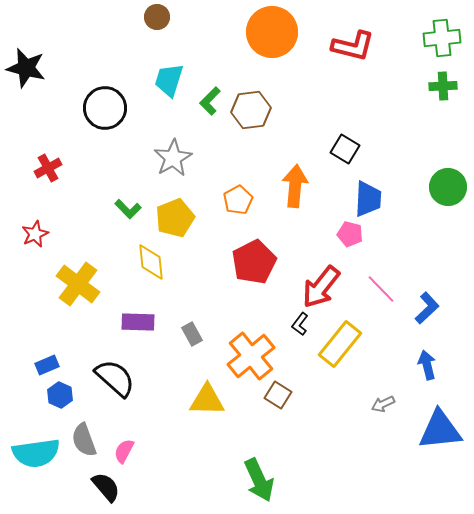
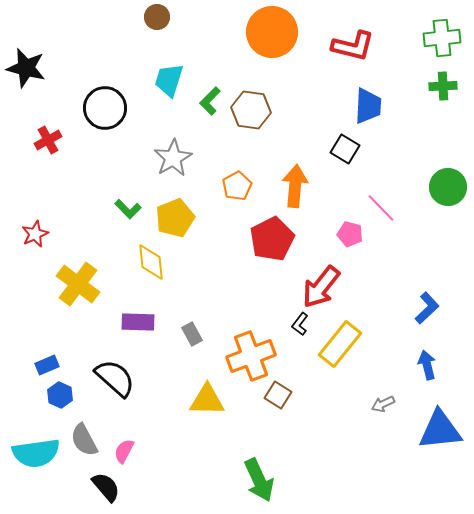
brown hexagon at (251, 110): rotated 15 degrees clockwise
red cross at (48, 168): moved 28 px up
blue trapezoid at (368, 199): moved 93 px up
orange pentagon at (238, 200): moved 1 px left, 14 px up
red pentagon at (254, 262): moved 18 px right, 23 px up
pink line at (381, 289): moved 81 px up
orange cross at (251, 356): rotated 18 degrees clockwise
gray semicircle at (84, 440): rotated 8 degrees counterclockwise
